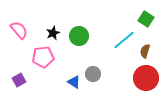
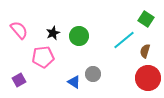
red circle: moved 2 px right
